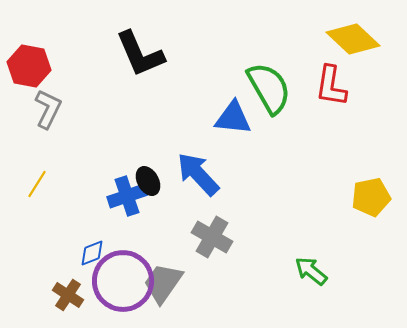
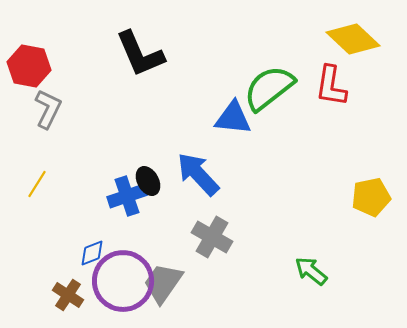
green semicircle: rotated 98 degrees counterclockwise
